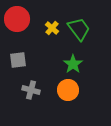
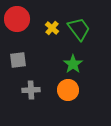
gray cross: rotated 18 degrees counterclockwise
